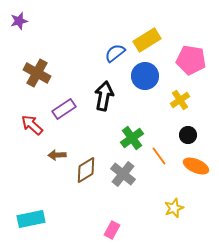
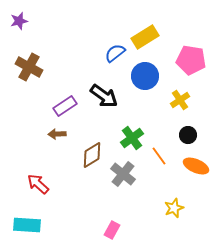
yellow rectangle: moved 2 px left, 3 px up
brown cross: moved 8 px left, 6 px up
black arrow: rotated 116 degrees clockwise
purple rectangle: moved 1 px right, 3 px up
red arrow: moved 6 px right, 59 px down
brown arrow: moved 21 px up
brown diamond: moved 6 px right, 15 px up
cyan rectangle: moved 4 px left, 6 px down; rotated 16 degrees clockwise
